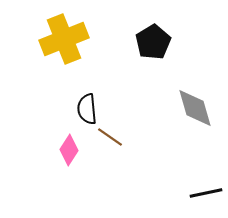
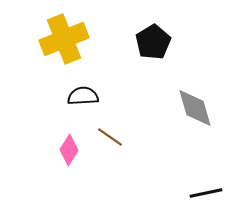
black semicircle: moved 4 px left, 13 px up; rotated 92 degrees clockwise
